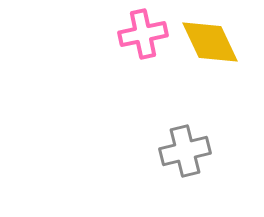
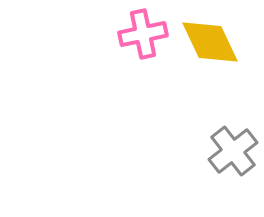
gray cross: moved 48 px right; rotated 24 degrees counterclockwise
